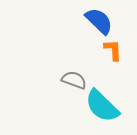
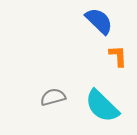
orange L-shape: moved 5 px right, 6 px down
gray semicircle: moved 21 px left, 17 px down; rotated 35 degrees counterclockwise
